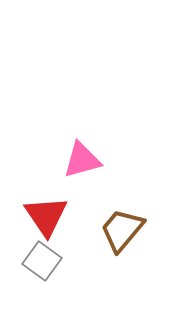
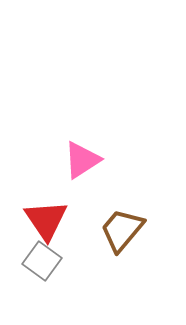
pink triangle: rotated 18 degrees counterclockwise
red triangle: moved 4 px down
